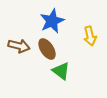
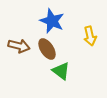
blue star: rotated 25 degrees counterclockwise
